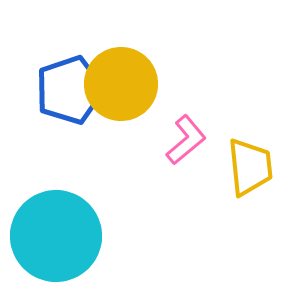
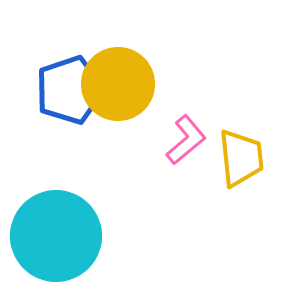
yellow circle: moved 3 px left
yellow trapezoid: moved 9 px left, 9 px up
